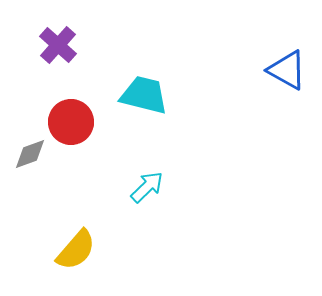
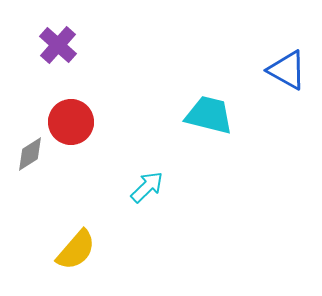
cyan trapezoid: moved 65 px right, 20 px down
gray diamond: rotated 12 degrees counterclockwise
